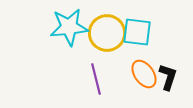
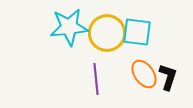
purple line: rotated 8 degrees clockwise
